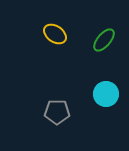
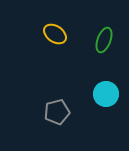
green ellipse: rotated 20 degrees counterclockwise
gray pentagon: rotated 15 degrees counterclockwise
